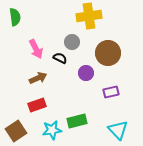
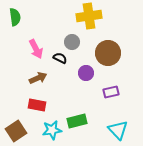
red rectangle: rotated 30 degrees clockwise
